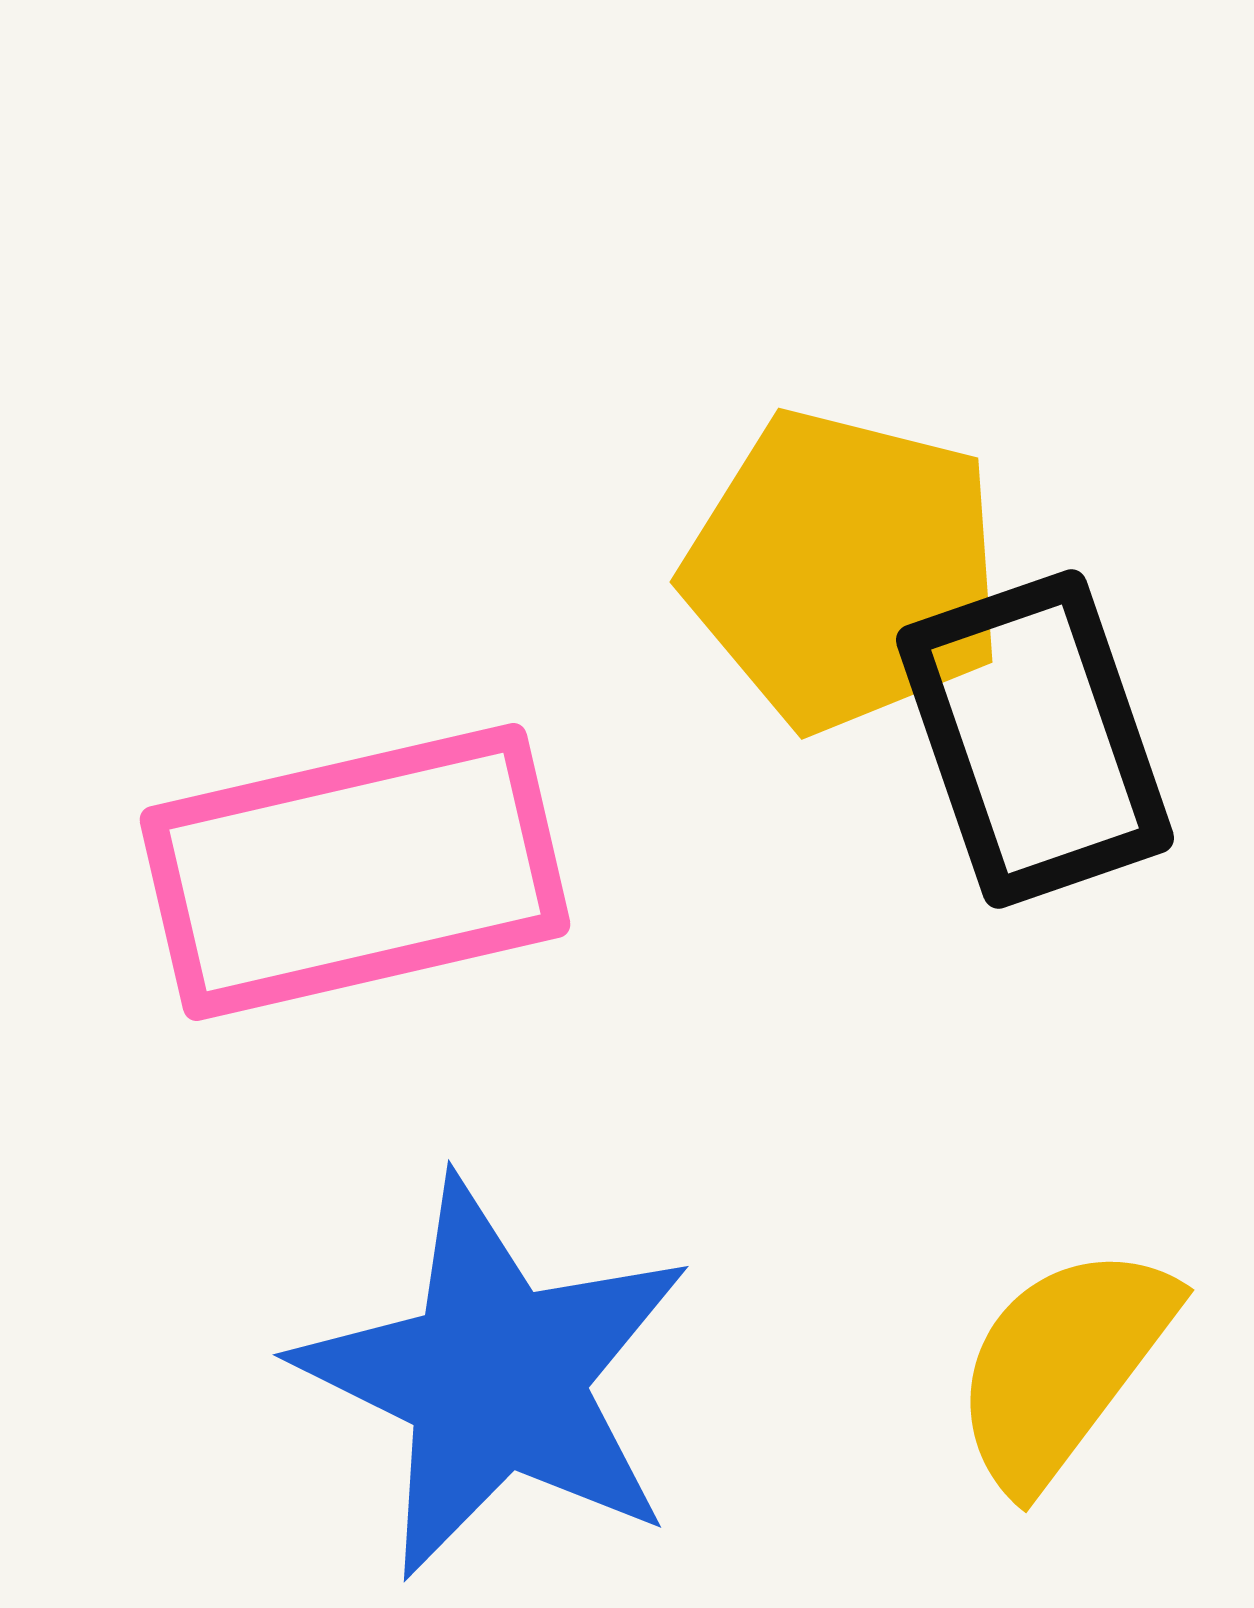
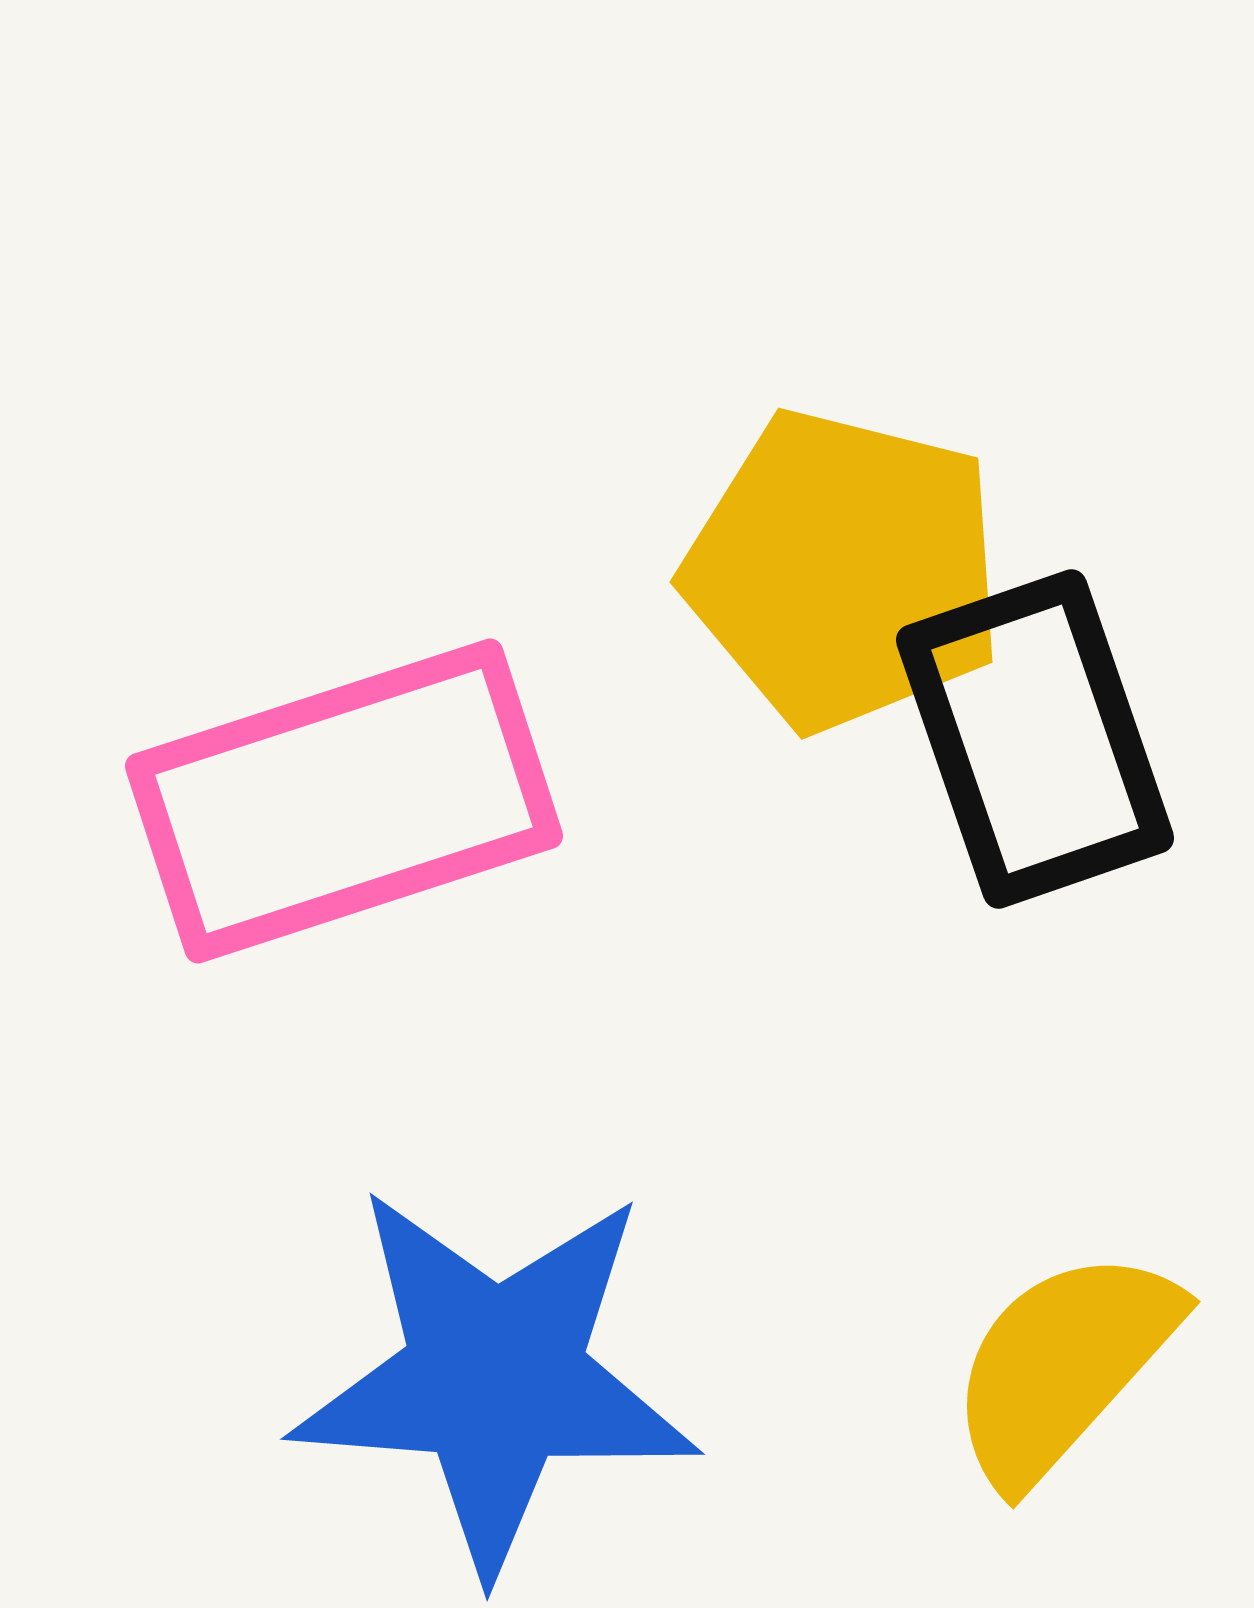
pink rectangle: moved 11 px left, 71 px up; rotated 5 degrees counterclockwise
yellow semicircle: rotated 5 degrees clockwise
blue star: rotated 22 degrees counterclockwise
